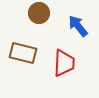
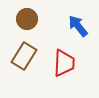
brown circle: moved 12 px left, 6 px down
brown rectangle: moved 1 px right, 3 px down; rotated 72 degrees counterclockwise
